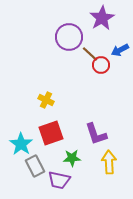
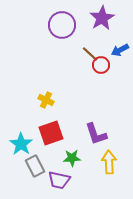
purple circle: moved 7 px left, 12 px up
